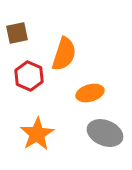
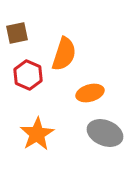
red hexagon: moved 1 px left, 1 px up
